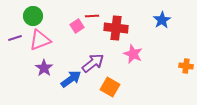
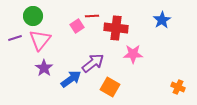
pink triangle: rotated 30 degrees counterclockwise
pink star: rotated 24 degrees counterclockwise
orange cross: moved 8 px left, 21 px down; rotated 16 degrees clockwise
